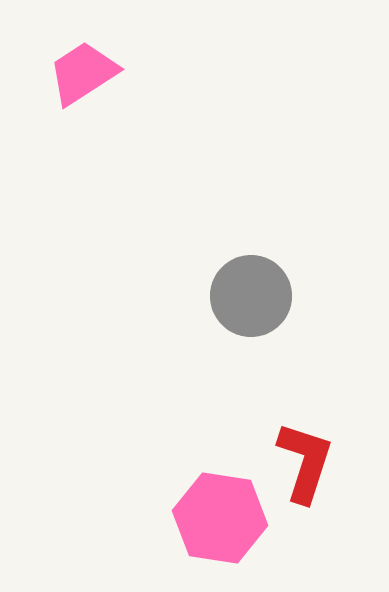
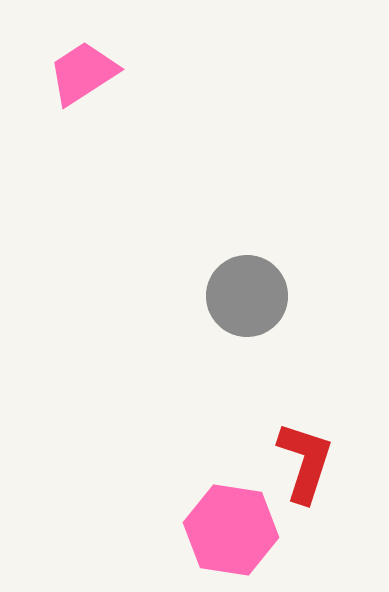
gray circle: moved 4 px left
pink hexagon: moved 11 px right, 12 px down
